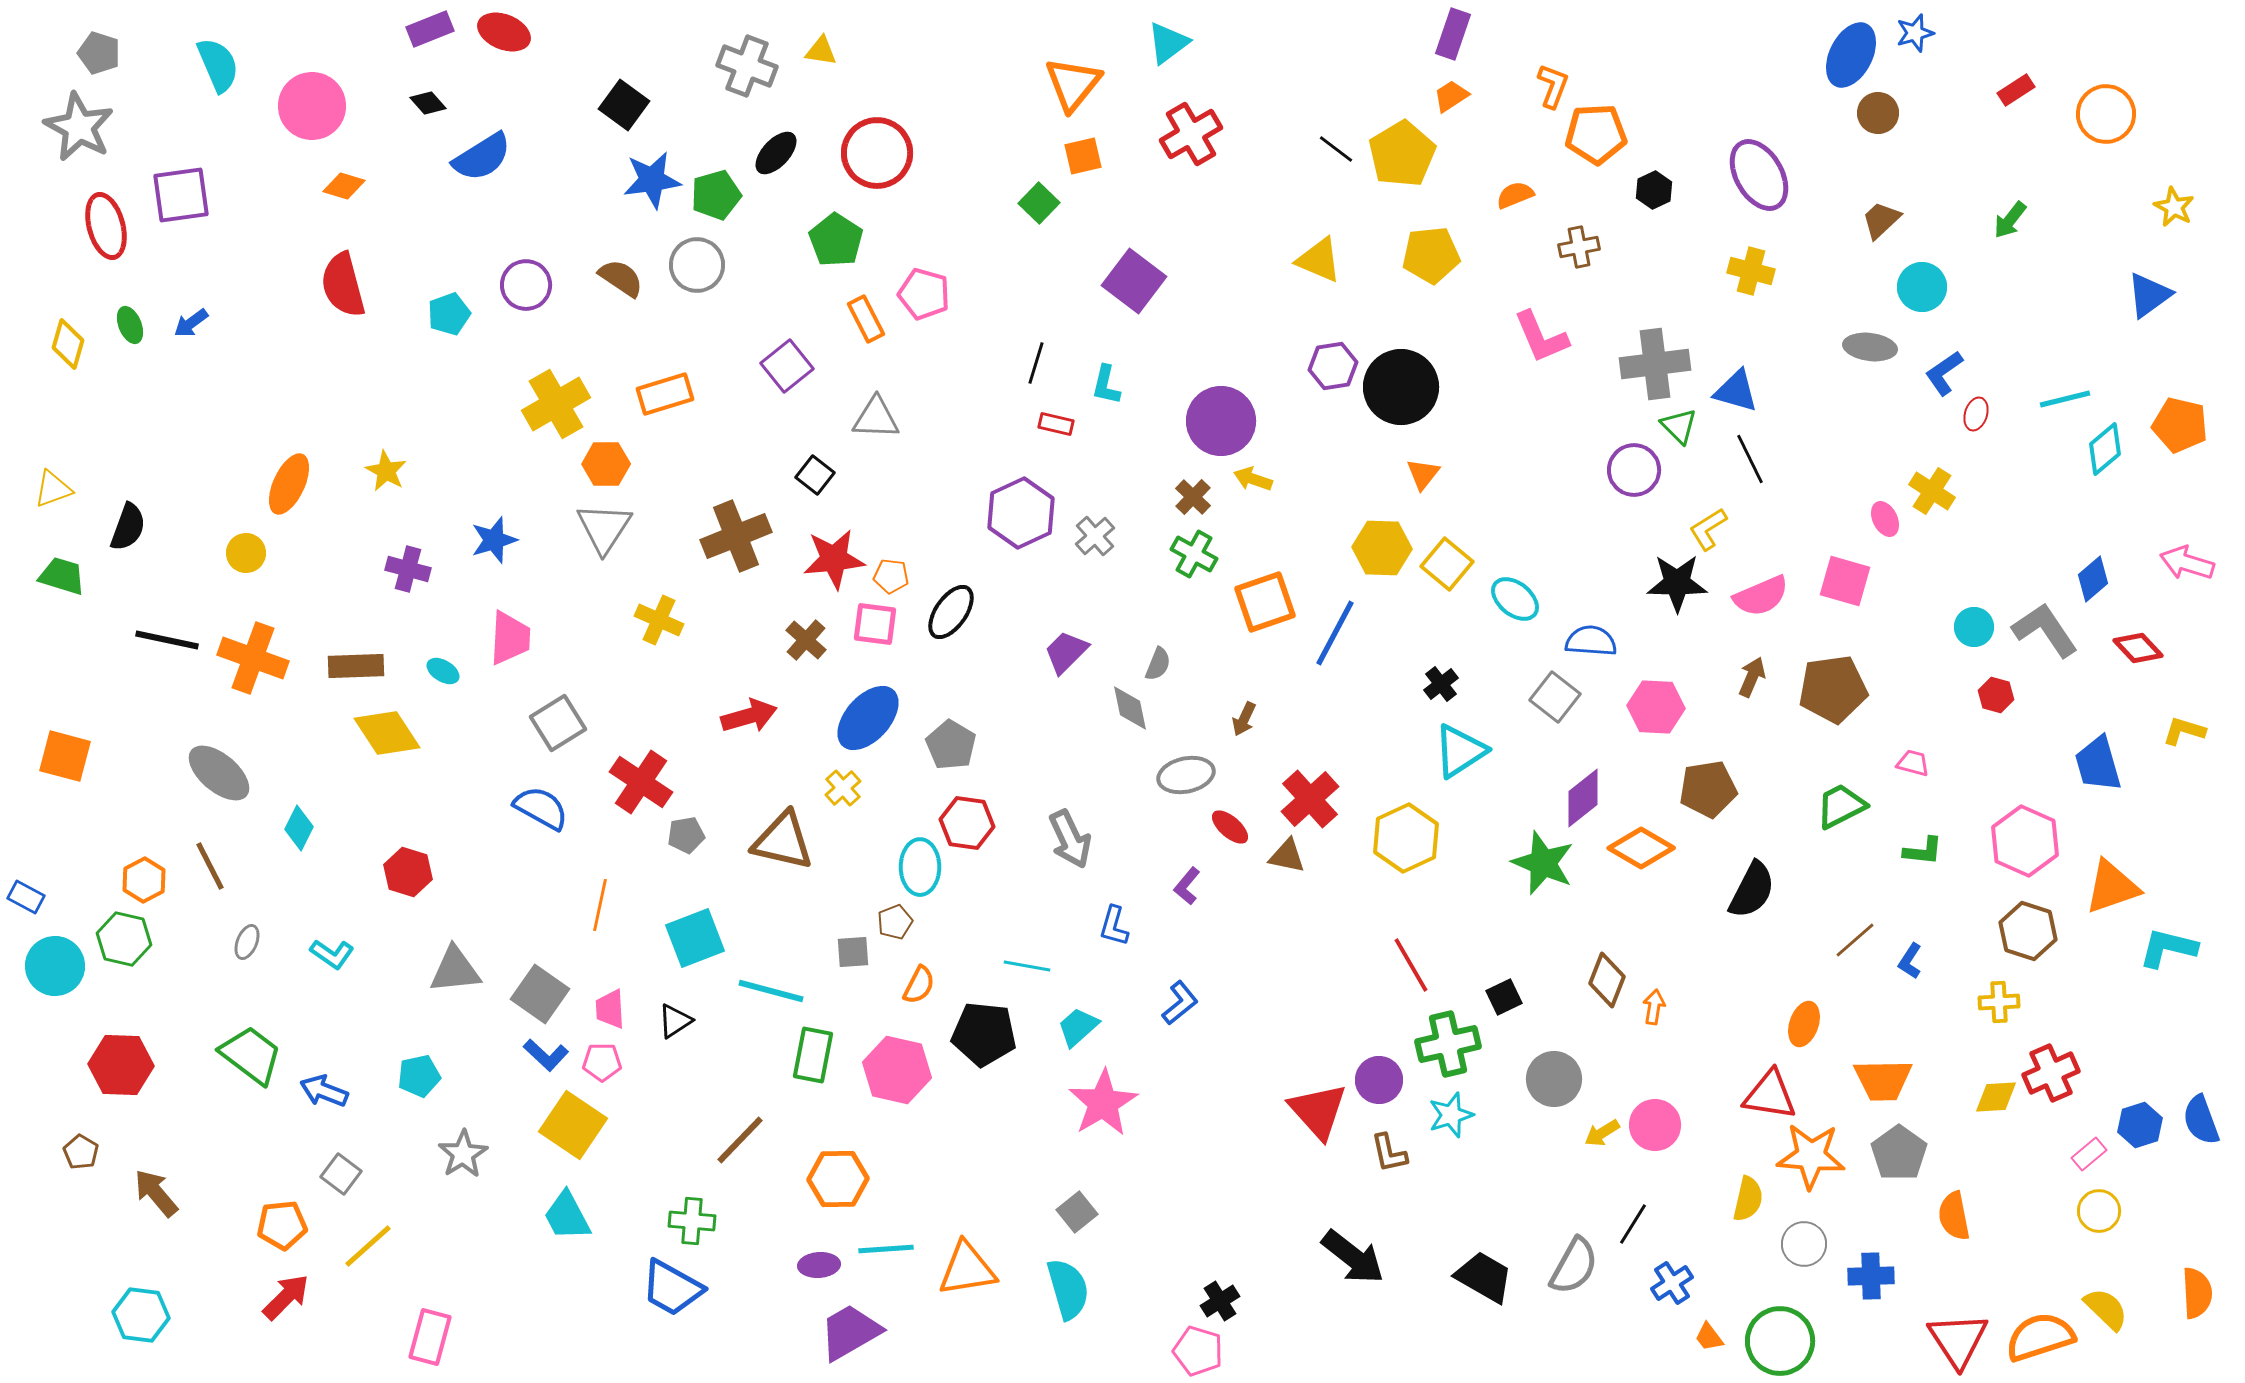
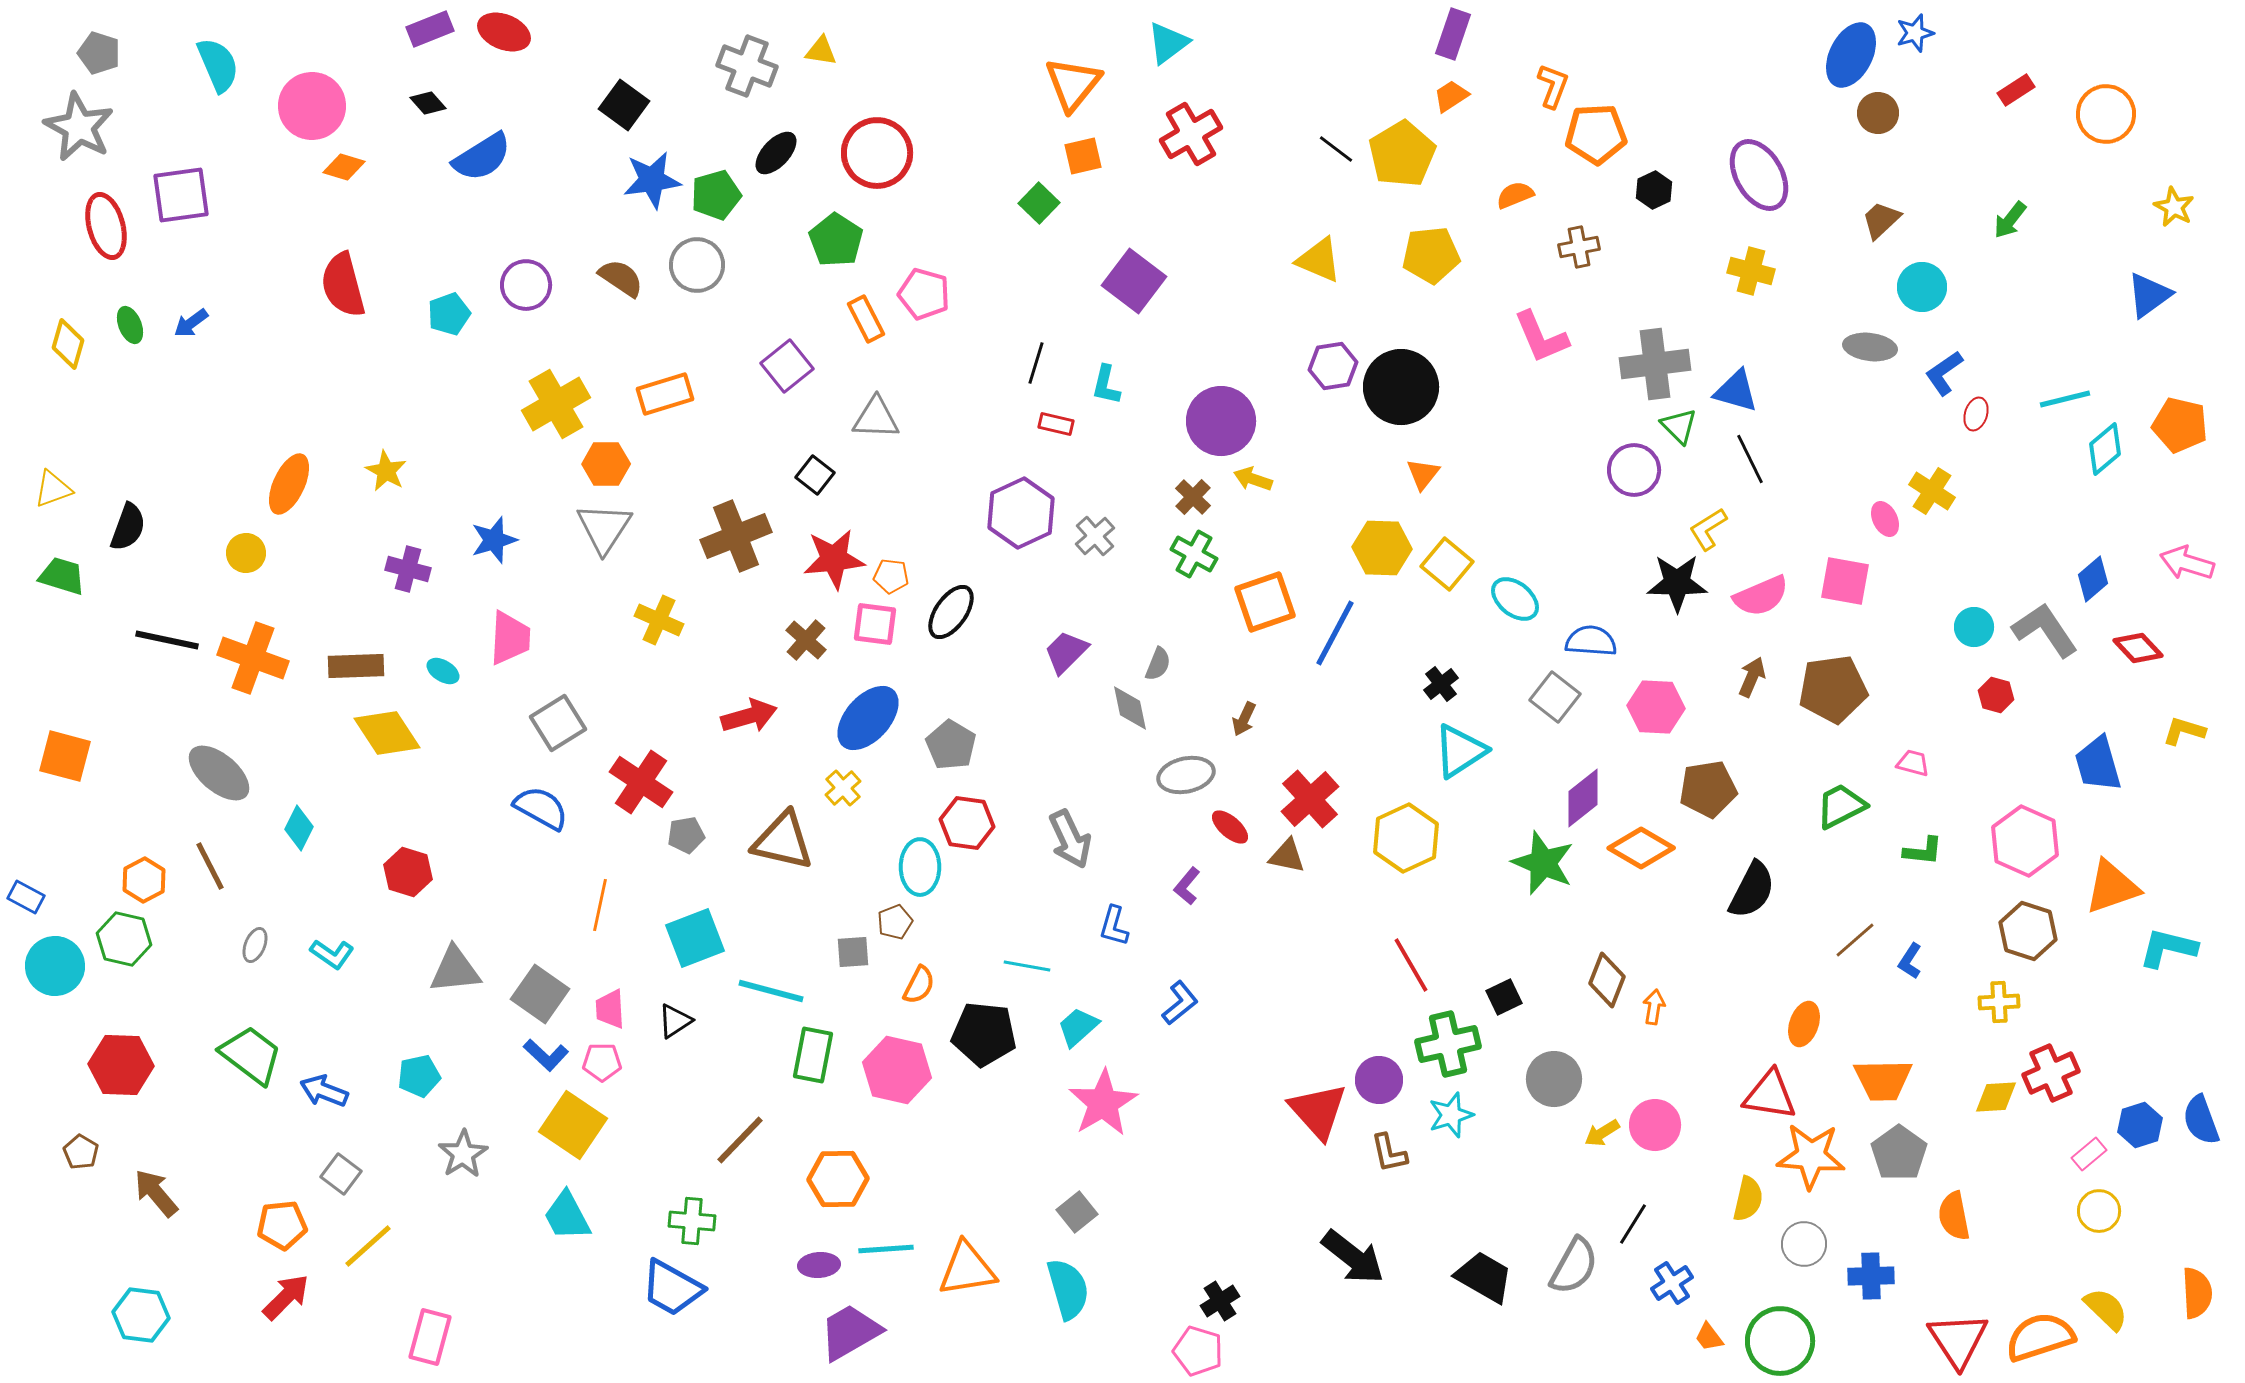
orange diamond at (344, 186): moved 19 px up
pink square at (1845, 581): rotated 6 degrees counterclockwise
gray ellipse at (247, 942): moved 8 px right, 3 px down
